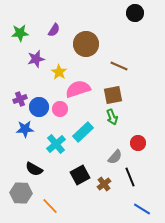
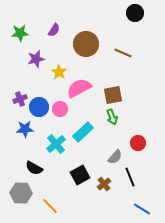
brown line: moved 4 px right, 13 px up
pink semicircle: moved 1 px right, 1 px up; rotated 10 degrees counterclockwise
black semicircle: moved 1 px up
